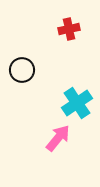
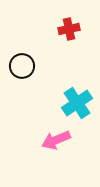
black circle: moved 4 px up
pink arrow: moved 2 px left, 2 px down; rotated 152 degrees counterclockwise
